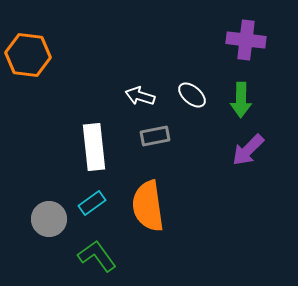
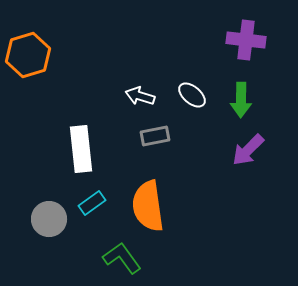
orange hexagon: rotated 24 degrees counterclockwise
white rectangle: moved 13 px left, 2 px down
green L-shape: moved 25 px right, 2 px down
